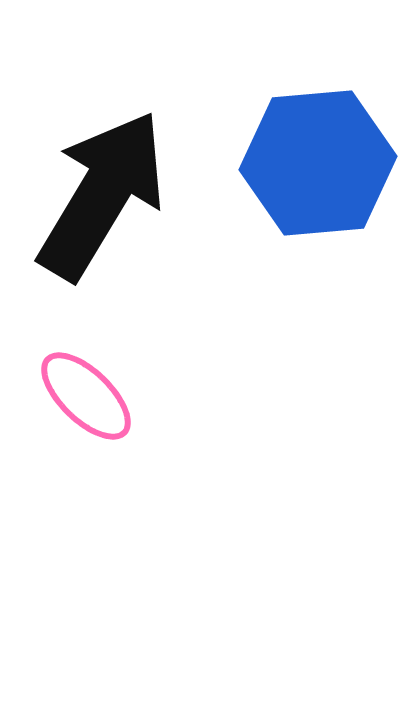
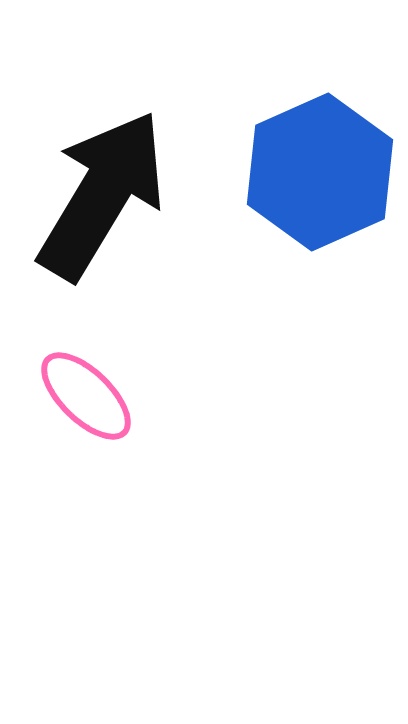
blue hexagon: moved 2 px right, 9 px down; rotated 19 degrees counterclockwise
